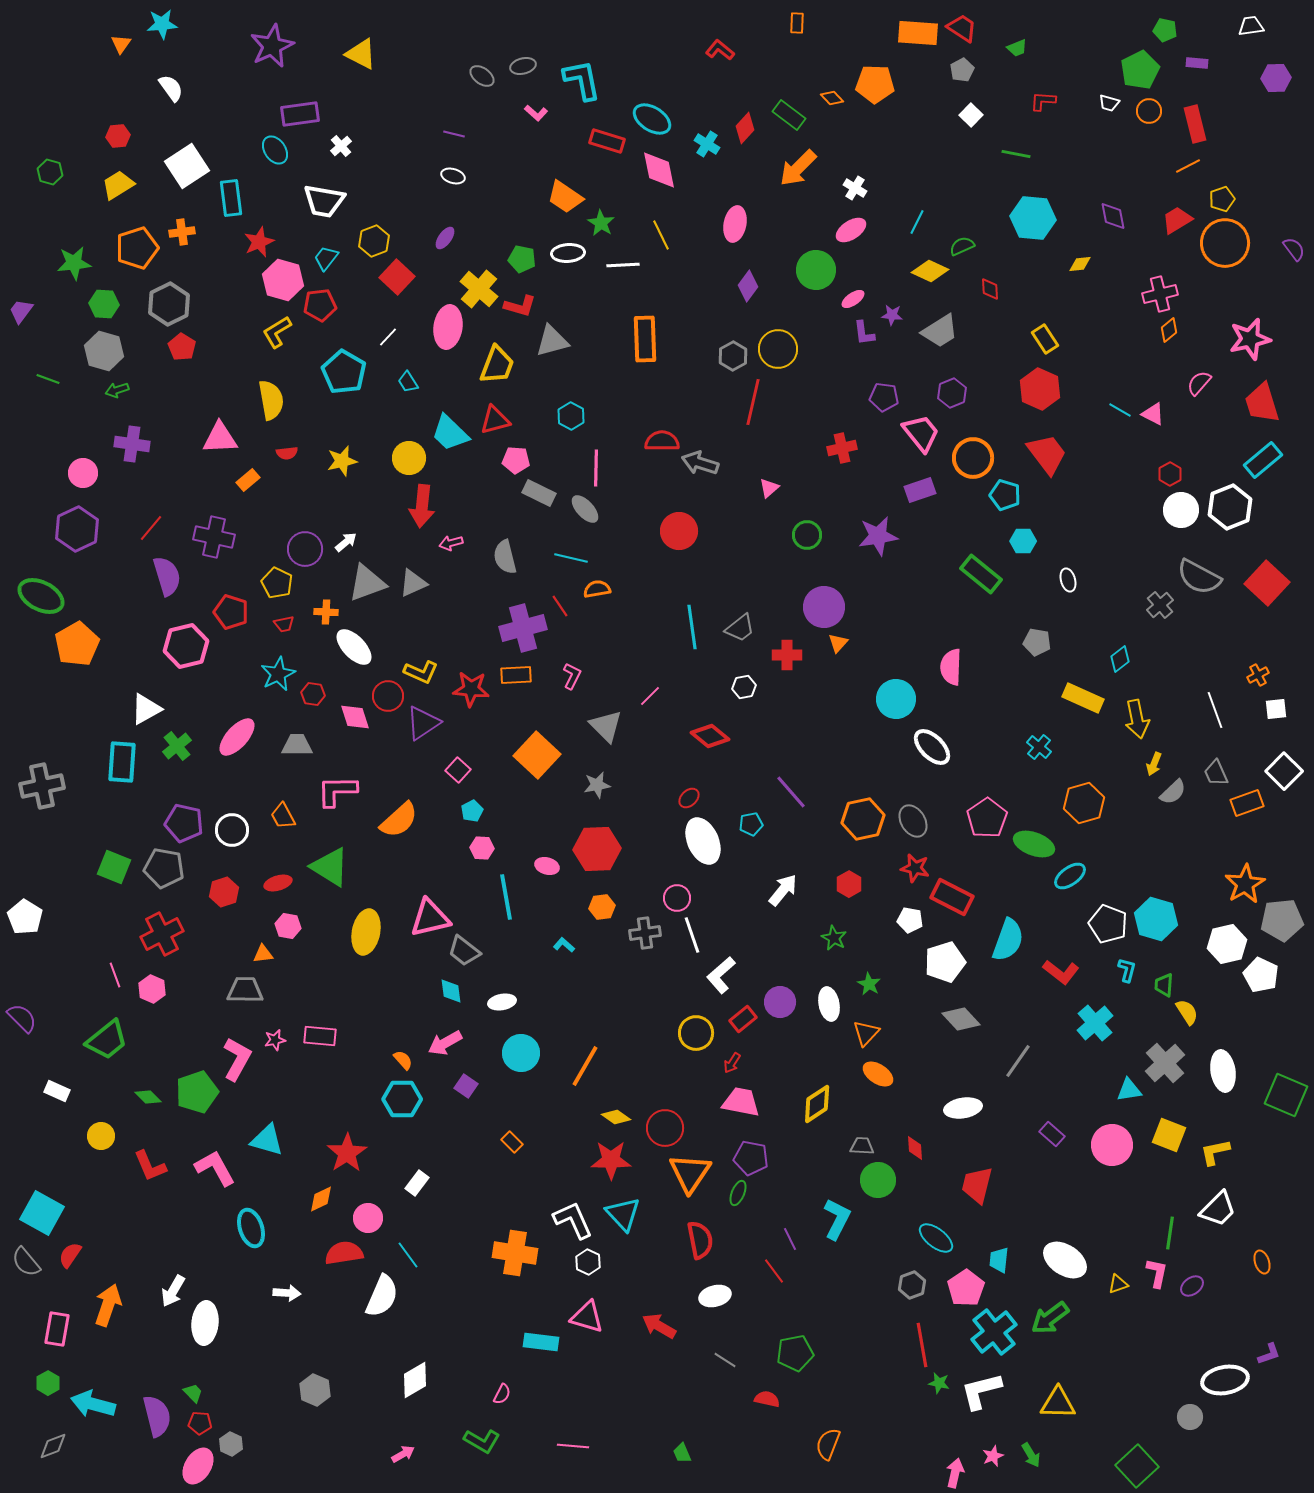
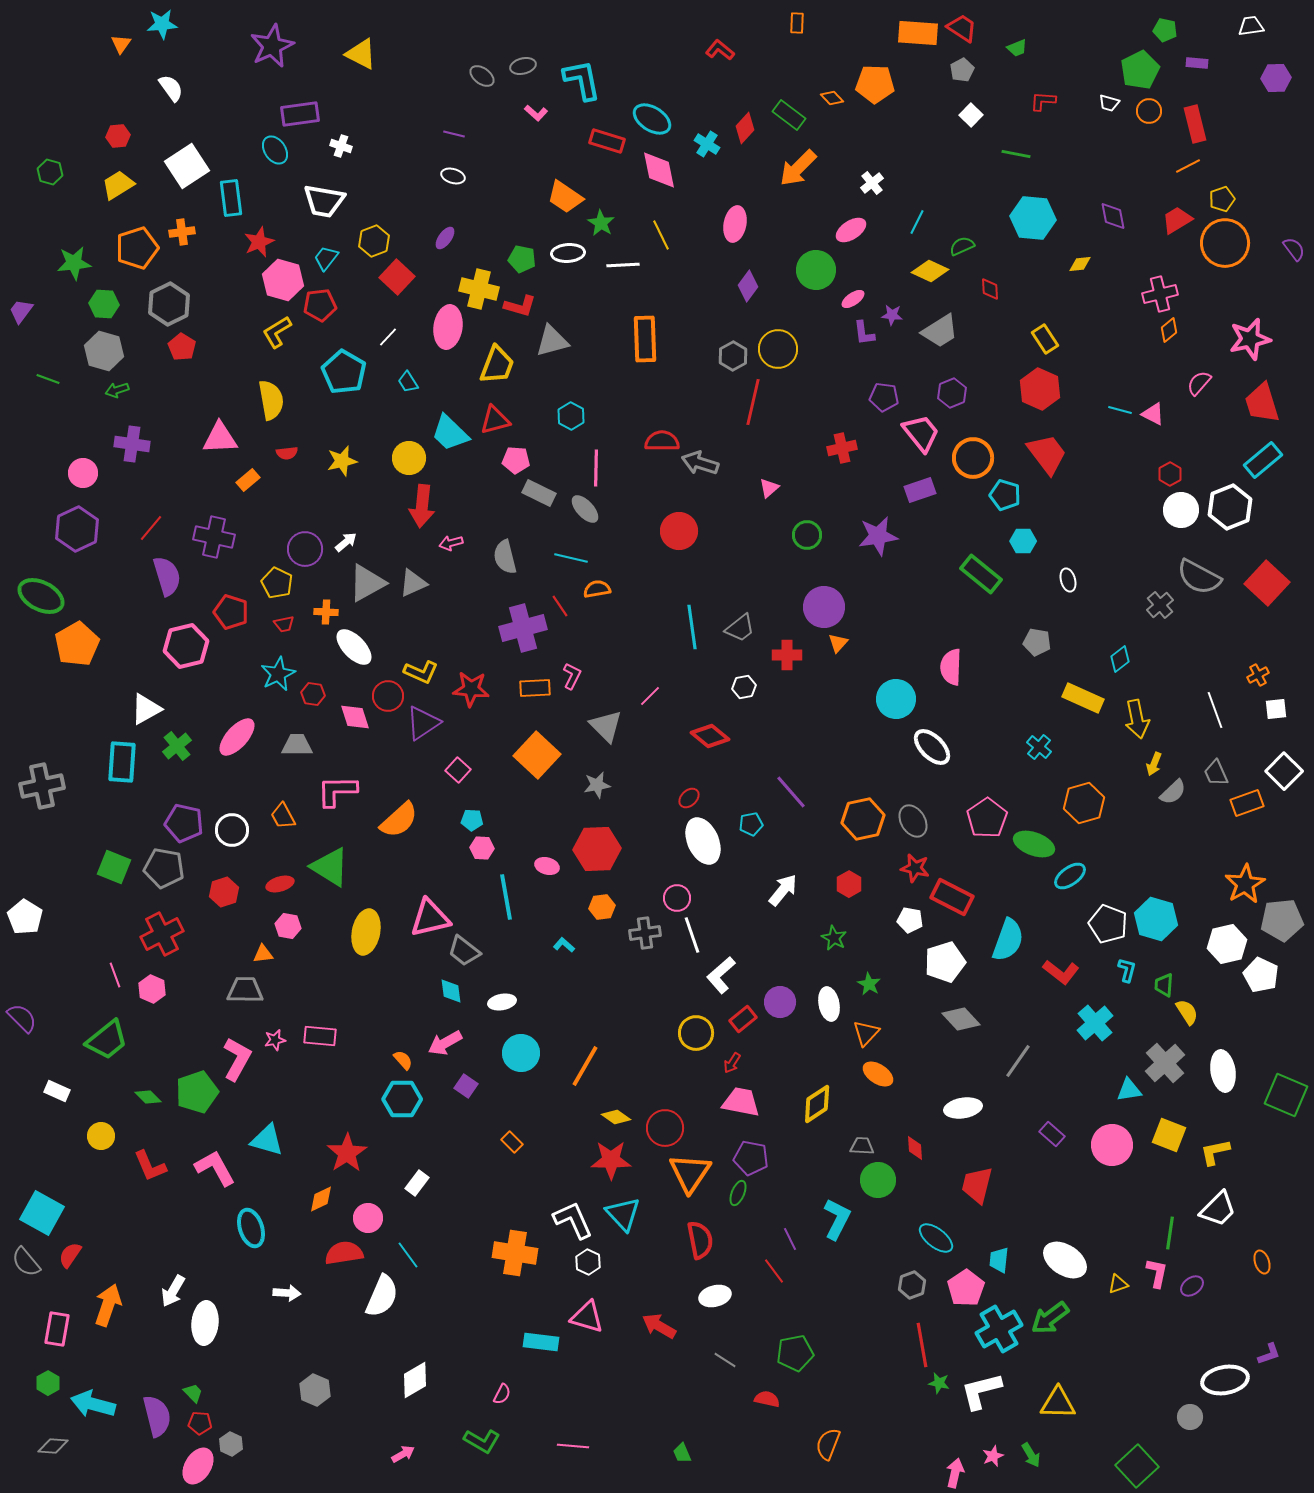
white cross at (341, 146): rotated 30 degrees counterclockwise
white cross at (855, 188): moved 17 px right, 5 px up; rotated 20 degrees clockwise
yellow cross at (479, 289): rotated 27 degrees counterclockwise
cyan line at (1120, 410): rotated 15 degrees counterclockwise
gray triangle at (367, 583): rotated 9 degrees counterclockwise
orange rectangle at (516, 675): moved 19 px right, 13 px down
cyan pentagon at (472, 811): moved 9 px down; rotated 30 degrees clockwise
red ellipse at (278, 883): moved 2 px right, 1 px down
cyan cross at (994, 1332): moved 5 px right, 3 px up; rotated 9 degrees clockwise
gray diamond at (53, 1446): rotated 24 degrees clockwise
